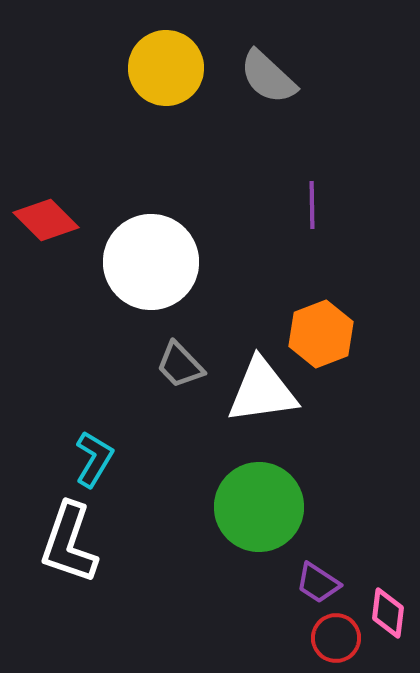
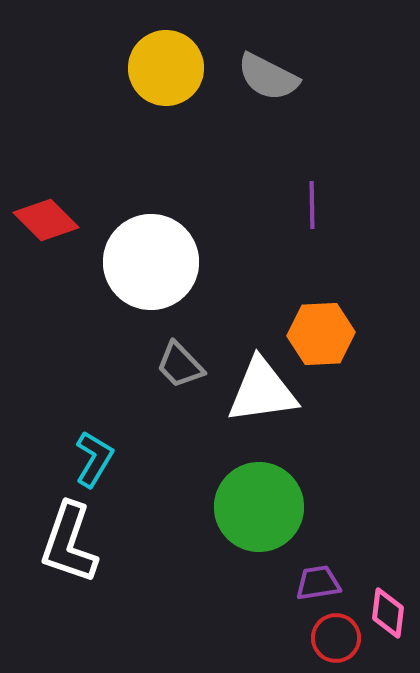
gray semicircle: rotated 16 degrees counterclockwise
orange hexagon: rotated 18 degrees clockwise
purple trapezoid: rotated 138 degrees clockwise
